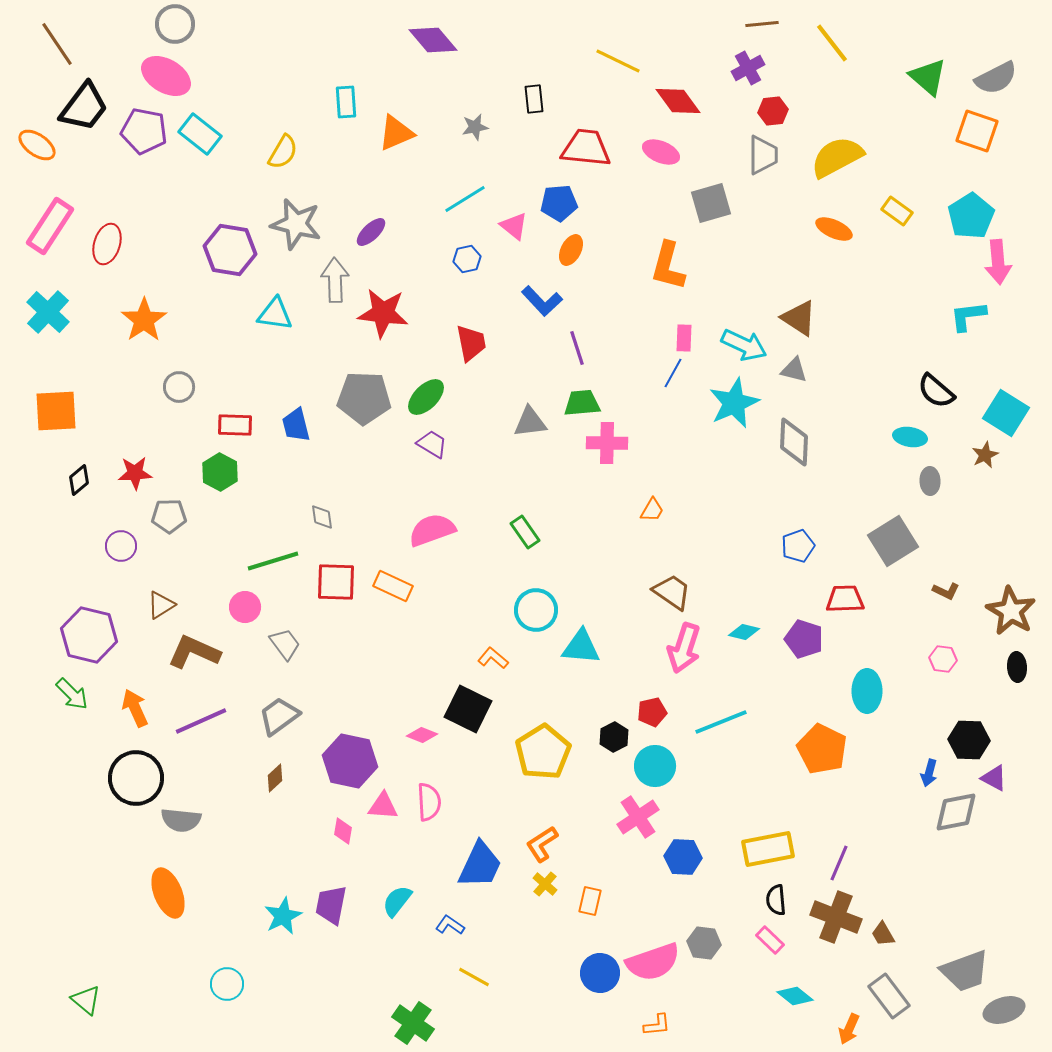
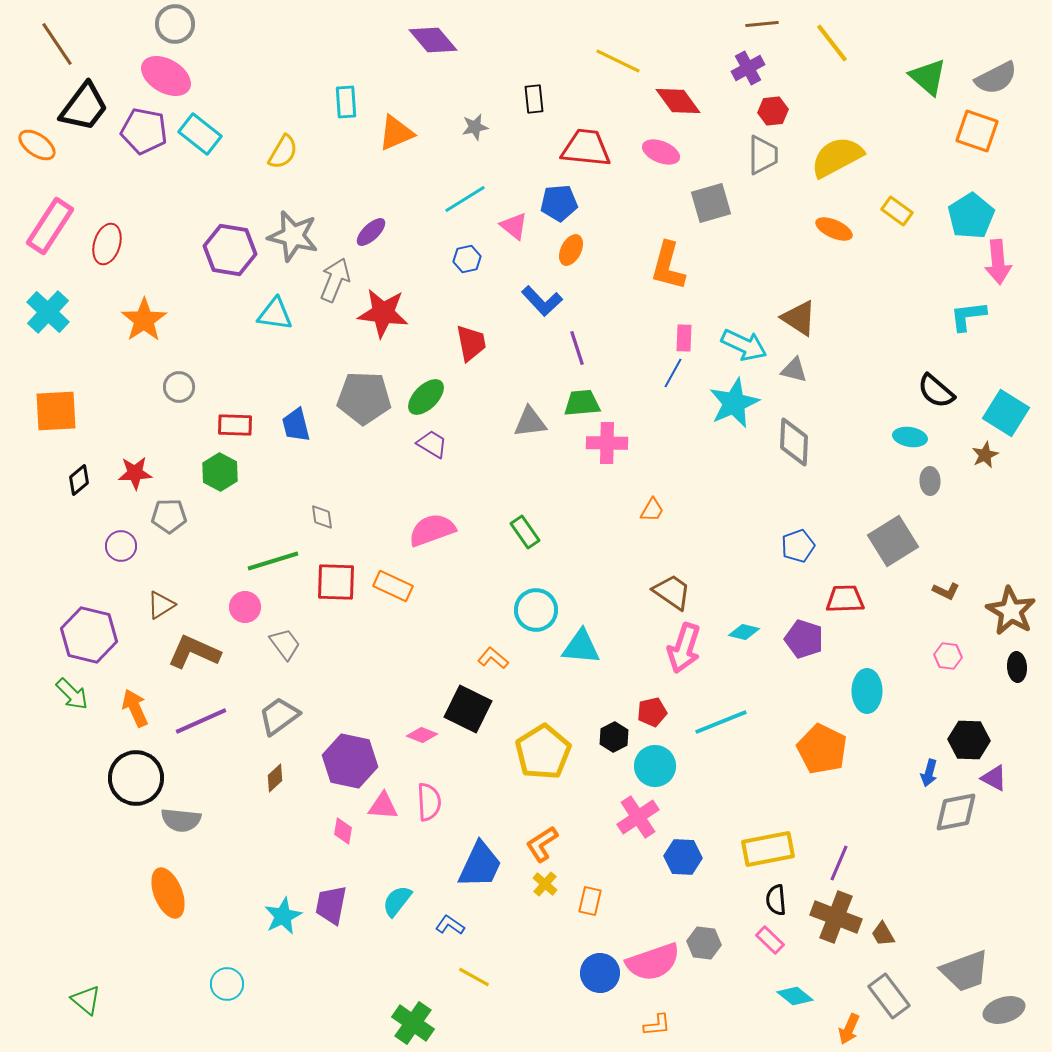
gray star at (296, 224): moved 3 px left, 12 px down
gray arrow at (335, 280): rotated 24 degrees clockwise
pink hexagon at (943, 659): moved 5 px right, 3 px up
